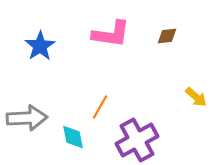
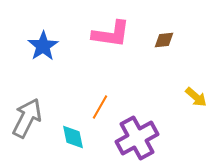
brown diamond: moved 3 px left, 4 px down
blue star: moved 3 px right
gray arrow: rotated 60 degrees counterclockwise
purple cross: moved 2 px up
